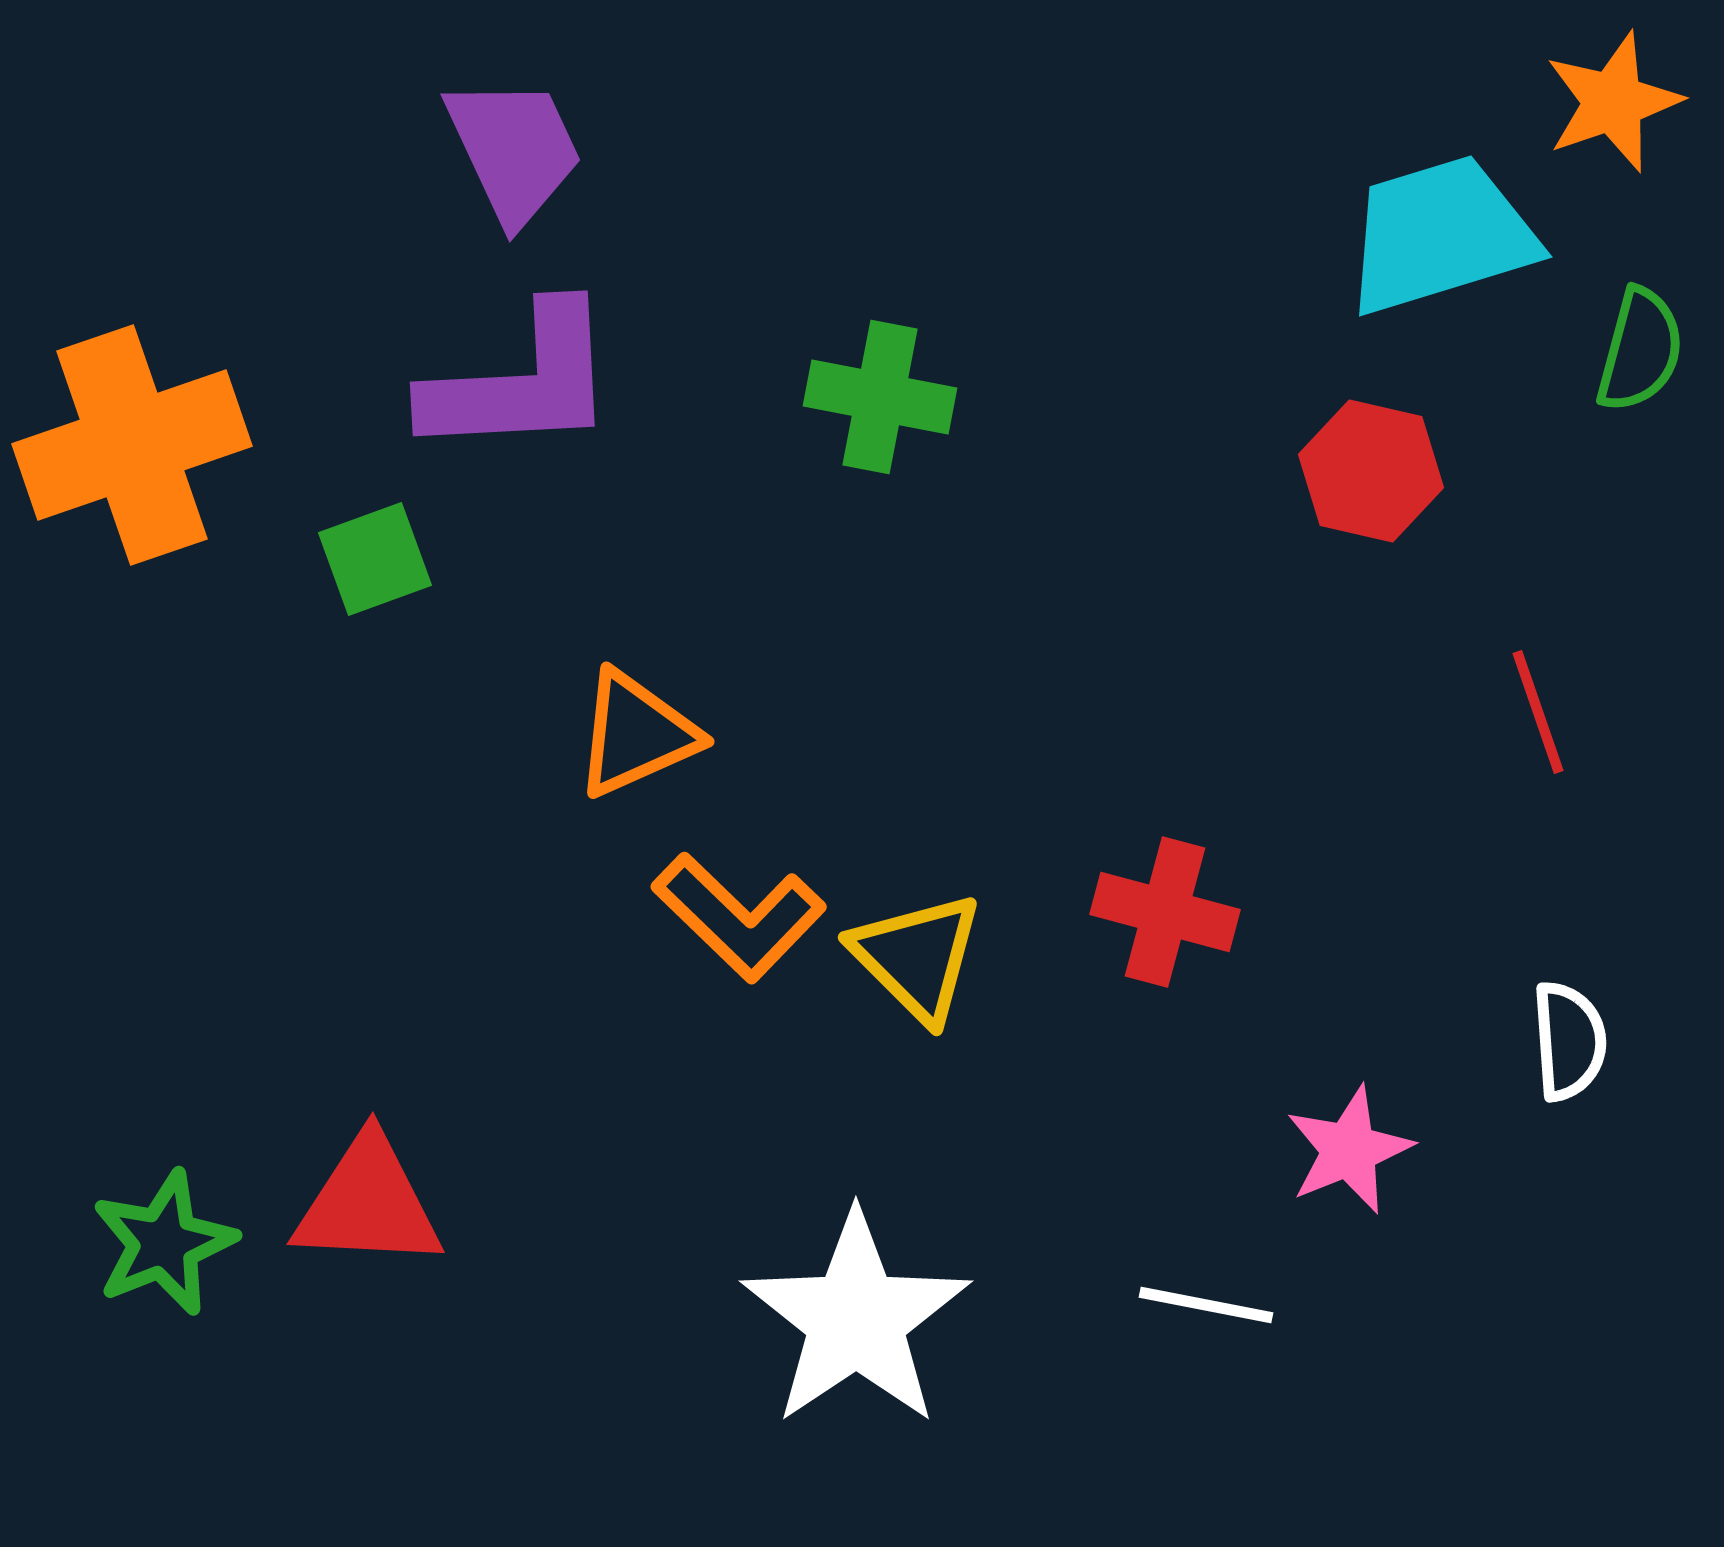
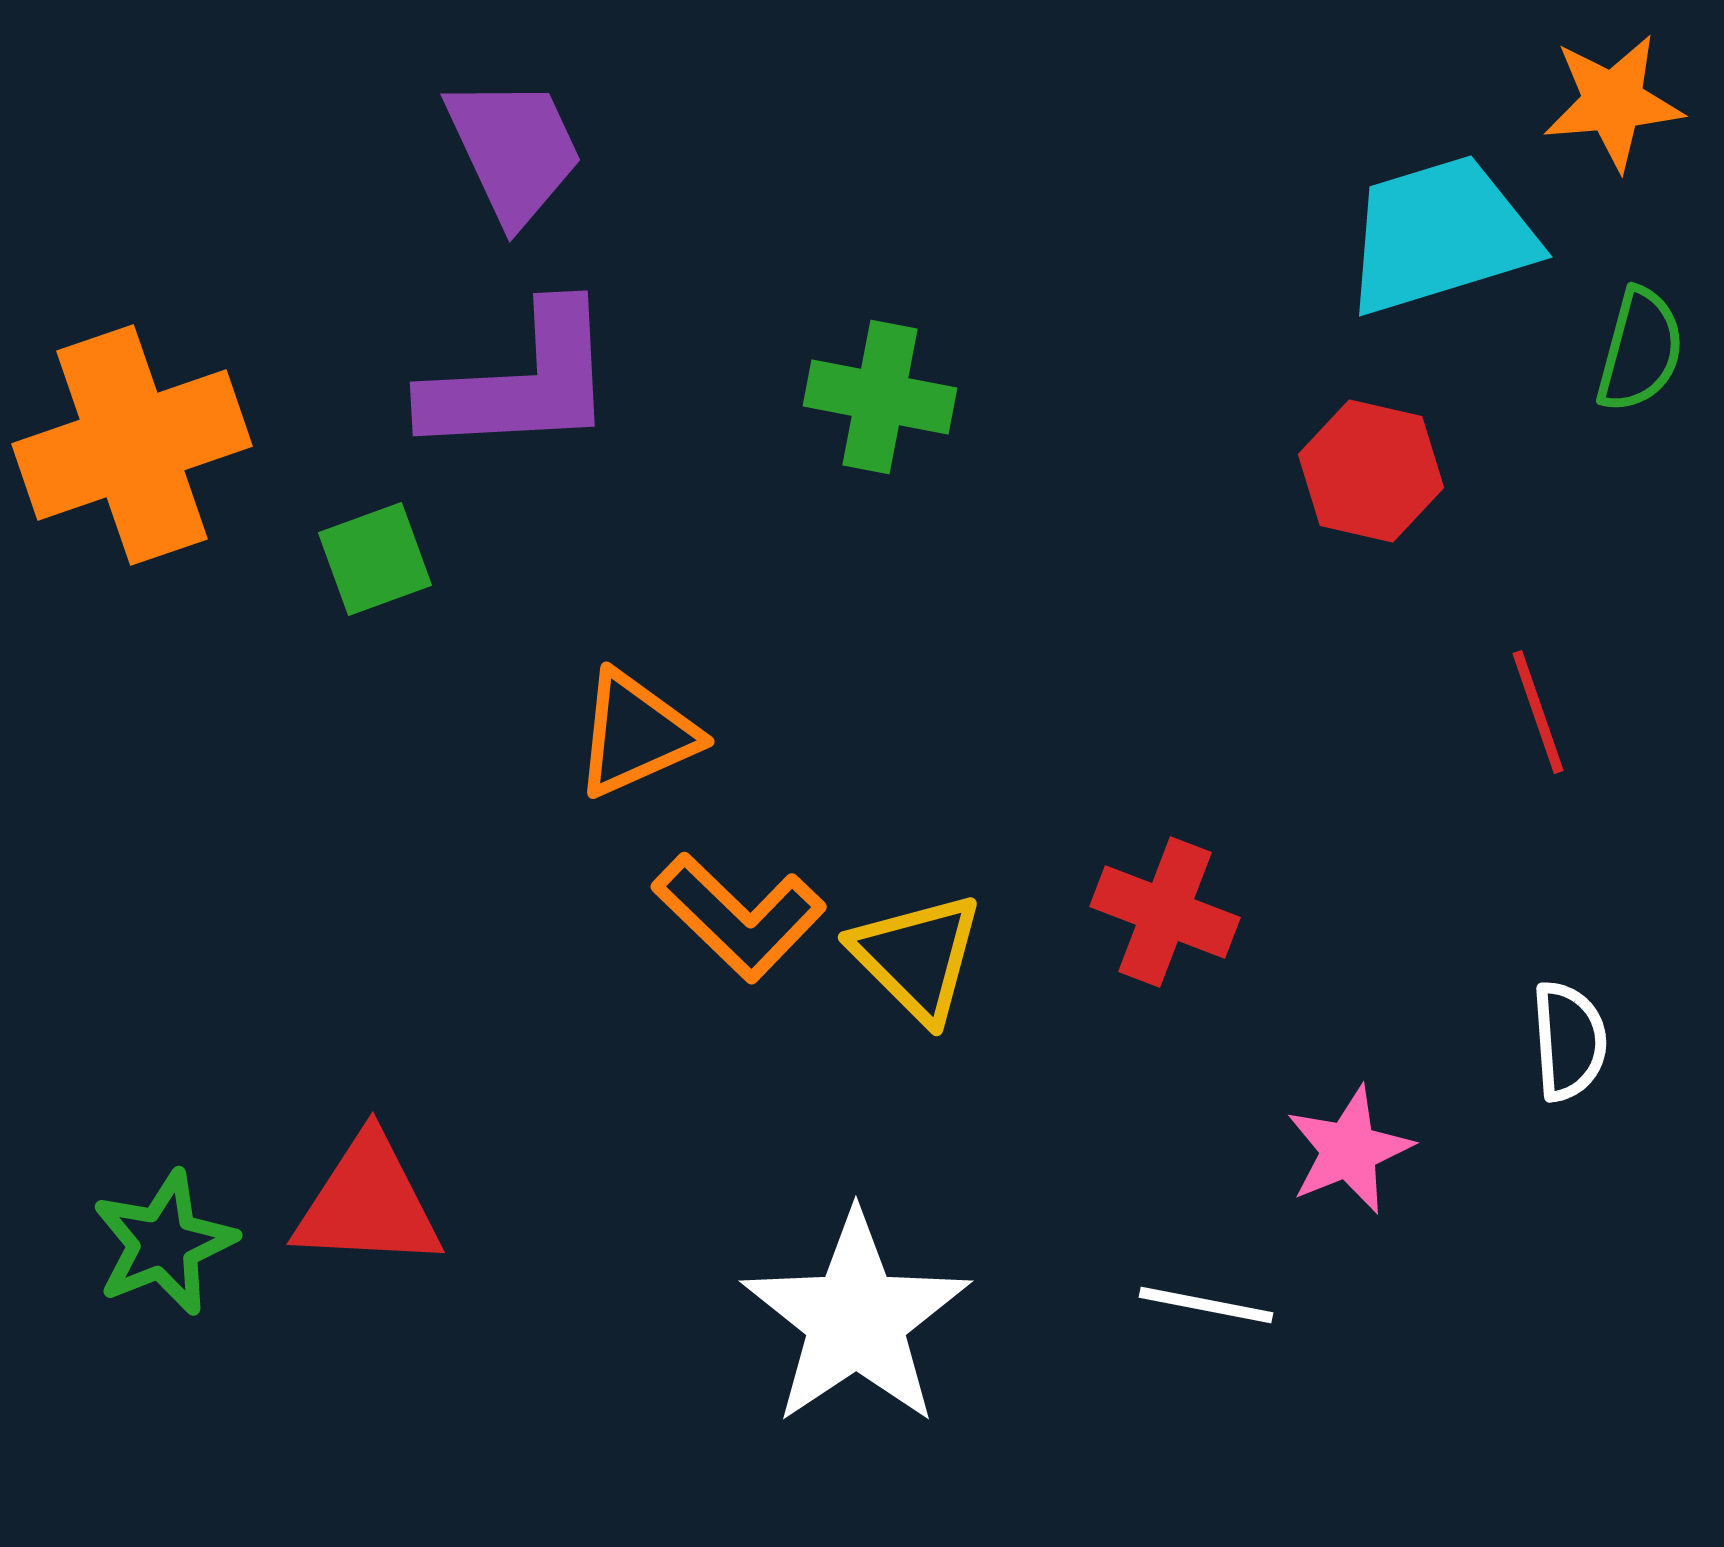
orange star: rotated 14 degrees clockwise
red cross: rotated 6 degrees clockwise
